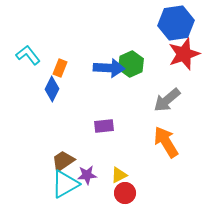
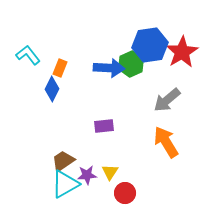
blue hexagon: moved 26 px left, 22 px down
red star: moved 2 px left, 2 px up; rotated 12 degrees counterclockwise
yellow triangle: moved 9 px left, 3 px up; rotated 30 degrees counterclockwise
